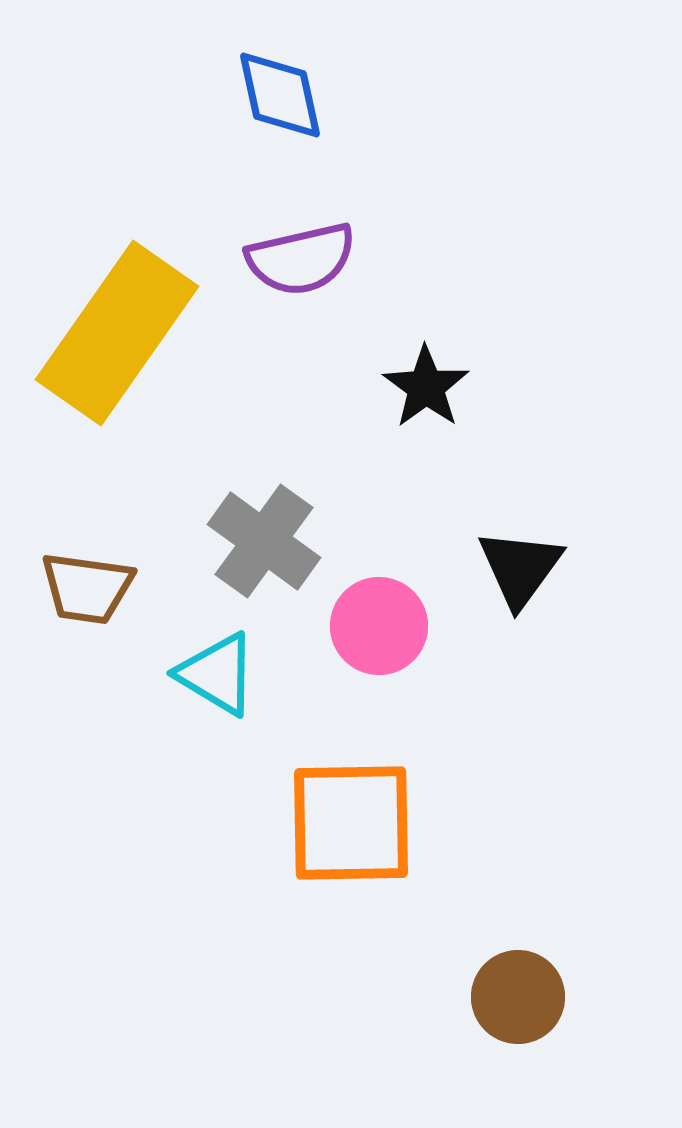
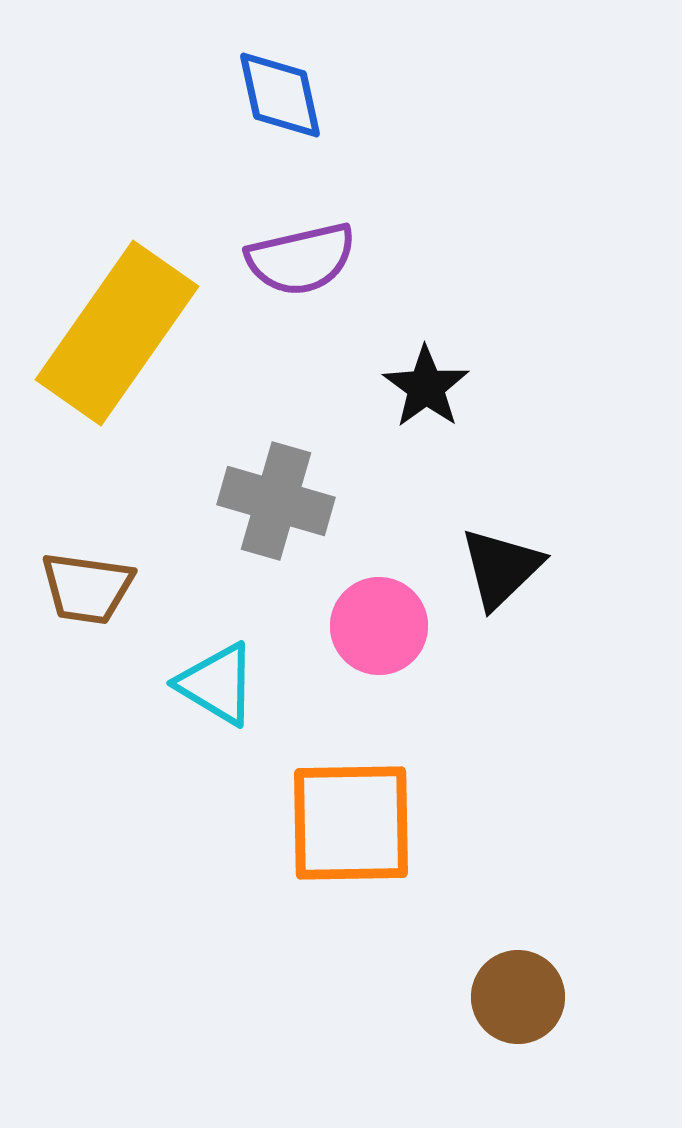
gray cross: moved 12 px right, 40 px up; rotated 20 degrees counterclockwise
black triangle: moved 19 px left; rotated 10 degrees clockwise
cyan triangle: moved 10 px down
